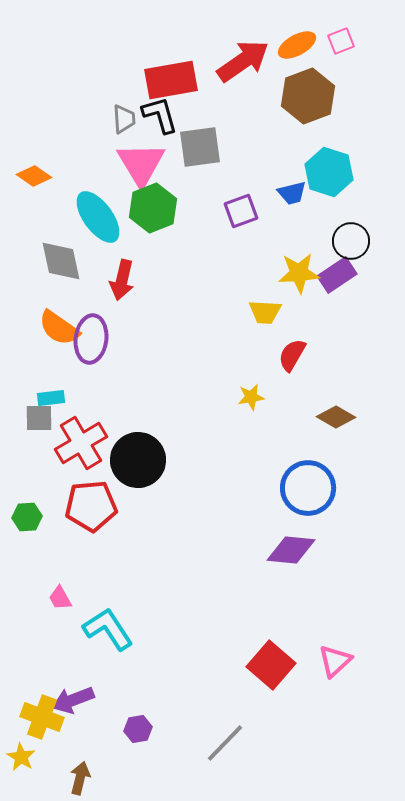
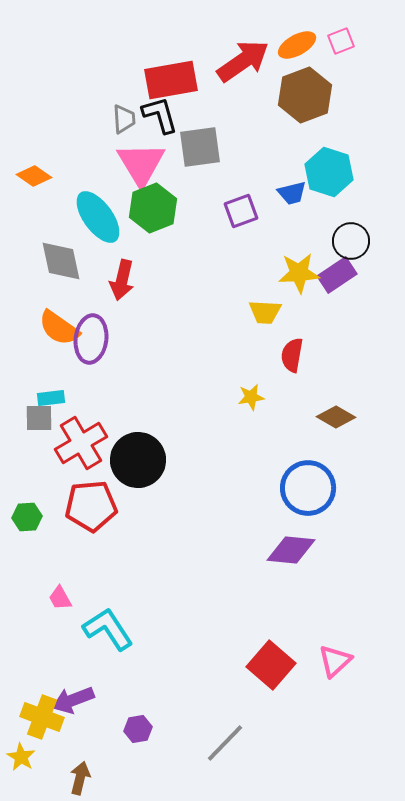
brown hexagon at (308, 96): moved 3 px left, 1 px up
red semicircle at (292, 355): rotated 20 degrees counterclockwise
